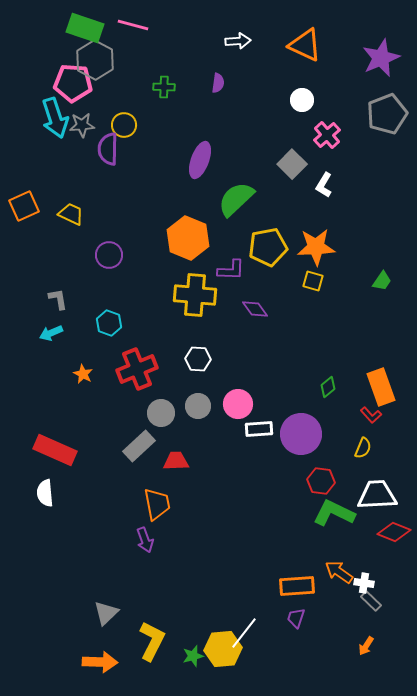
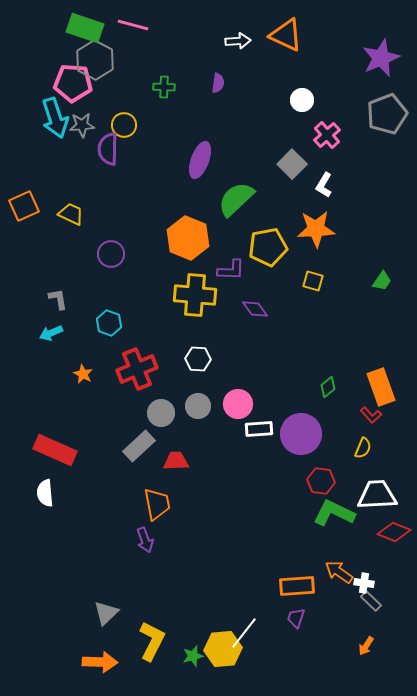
orange triangle at (305, 45): moved 19 px left, 10 px up
orange star at (316, 247): moved 18 px up
purple circle at (109, 255): moved 2 px right, 1 px up
